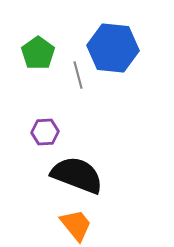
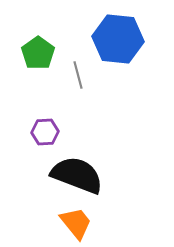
blue hexagon: moved 5 px right, 9 px up
orange trapezoid: moved 2 px up
